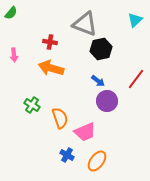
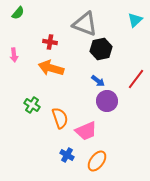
green semicircle: moved 7 px right
pink trapezoid: moved 1 px right, 1 px up
